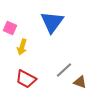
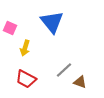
blue triangle: rotated 15 degrees counterclockwise
yellow arrow: moved 3 px right, 1 px down
